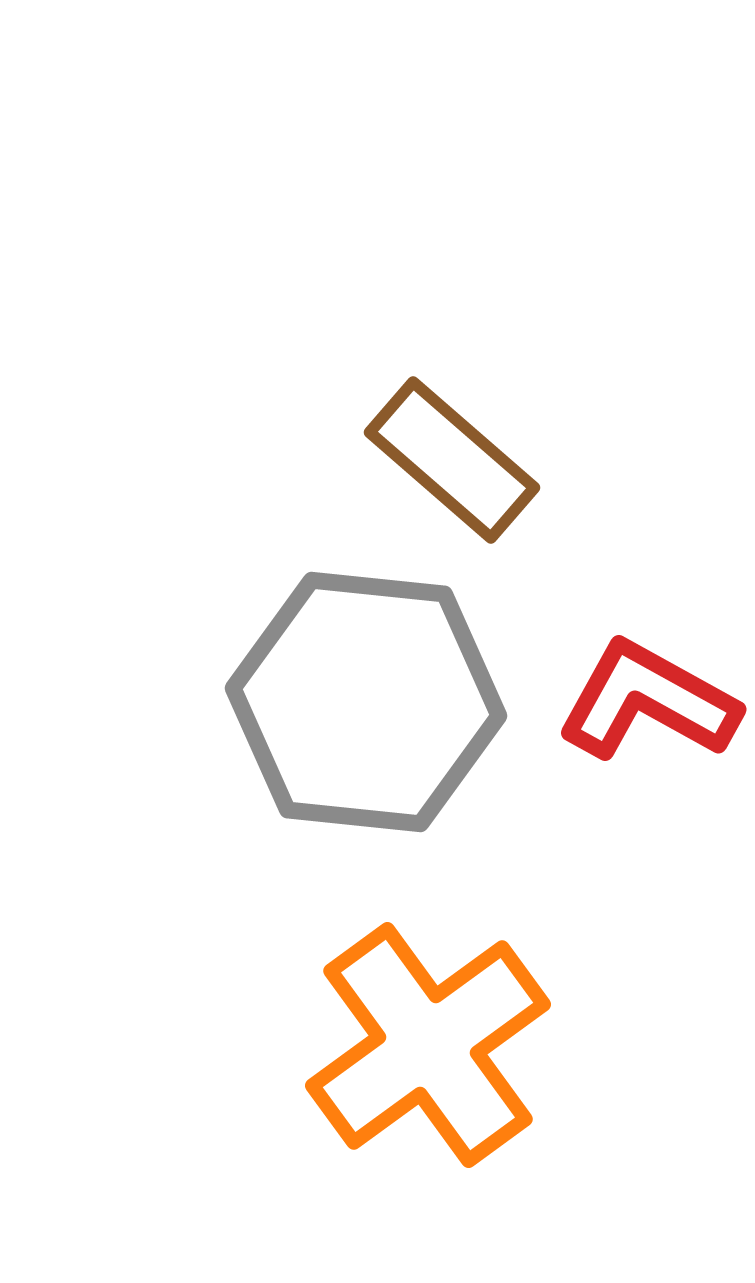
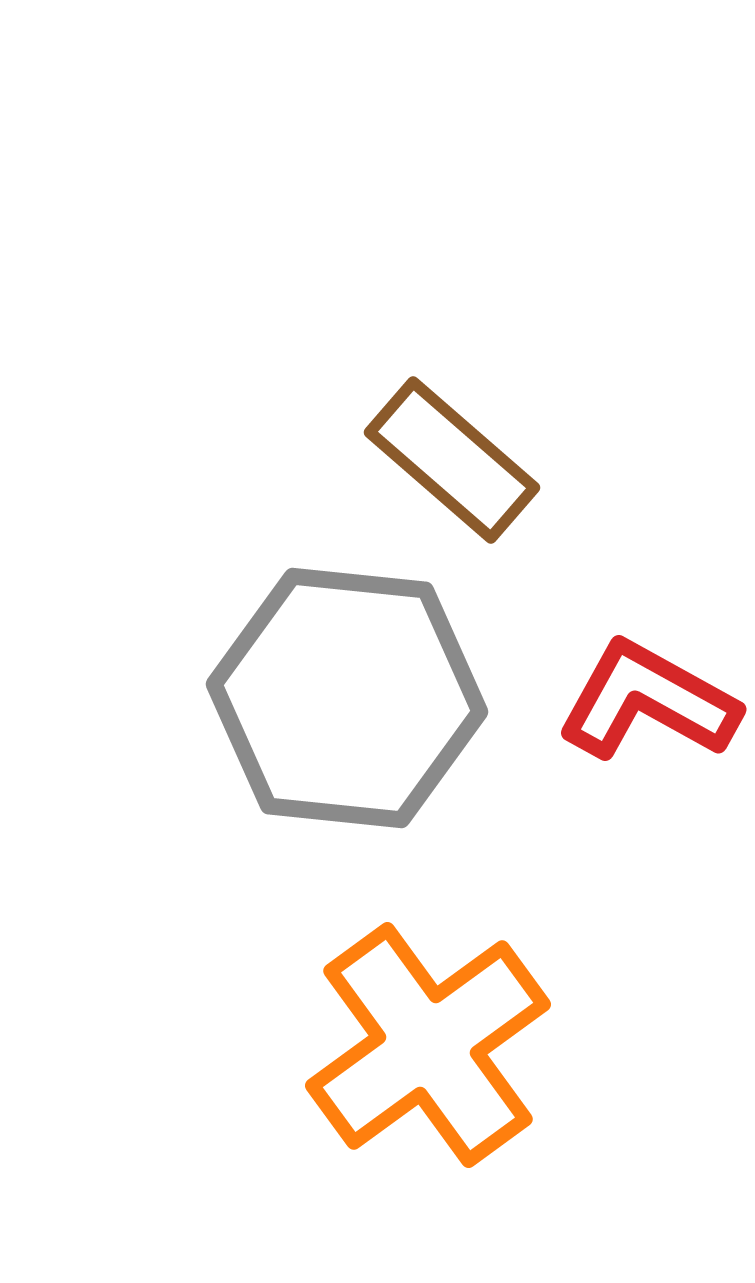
gray hexagon: moved 19 px left, 4 px up
